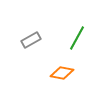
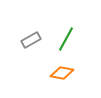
green line: moved 11 px left, 1 px down
